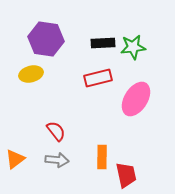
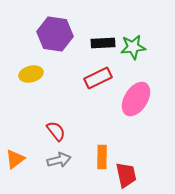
purple hexagon: moved 9 px right, 5 px up
red rectangle: rotated 12 degrees counterclockwise
gray arrow: moved 2 px right; rotated 20 degrees counterclockwise
